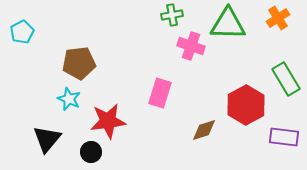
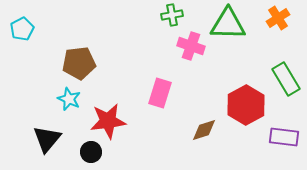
cyan pentagon: moved 3 px up
